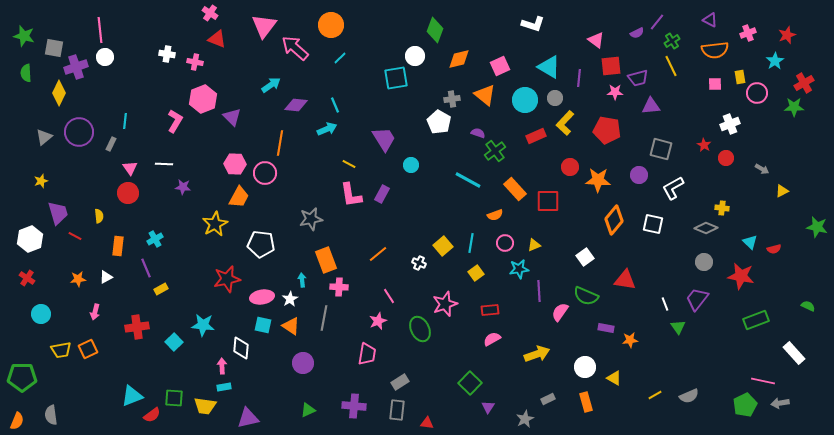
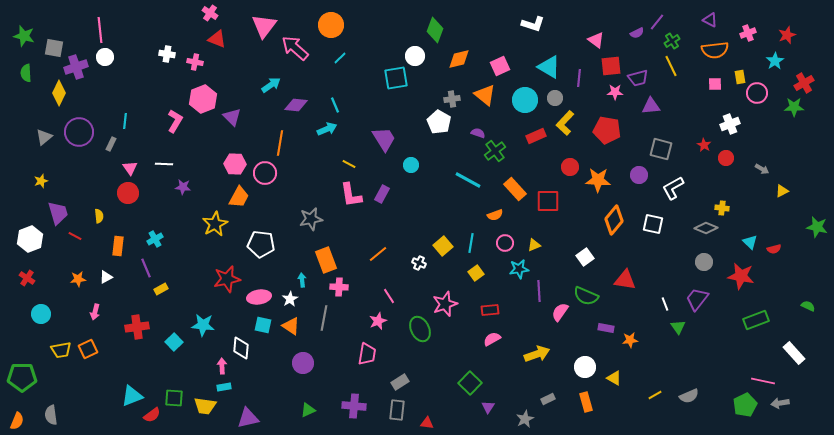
pink ellipse at (262, 297): moved 3 px left
